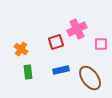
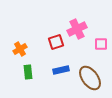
orange cross: moved 1 px left; rotated 24 degrees clockwise
